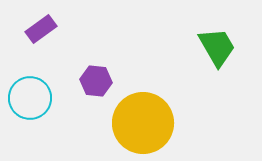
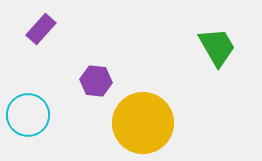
purple rectangle: rotated 12 degrees counterclockwise
cyan circle: moved 2 px left, 17 px down
